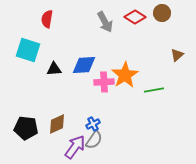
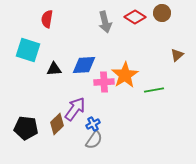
gray arrow: rotated 15 degrees clockwise
brown diamond: rotated 20 degrees counterclockwise
purple arrow: moved 38 px up
